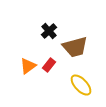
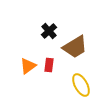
brown trapezoid: rotated 16 degrees counterclockwise
red rectangle: rotated 32 degrees counterclockwise
yellow ellipse: rotated 15 degrees clockwise
